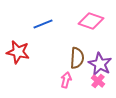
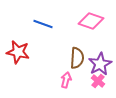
blue line: rotated 42 degrees clockwise
purple star: rotated 15 degrees clockwise
